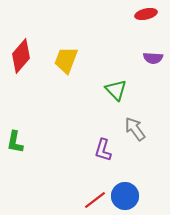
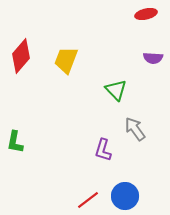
red line: moved 7 px left
